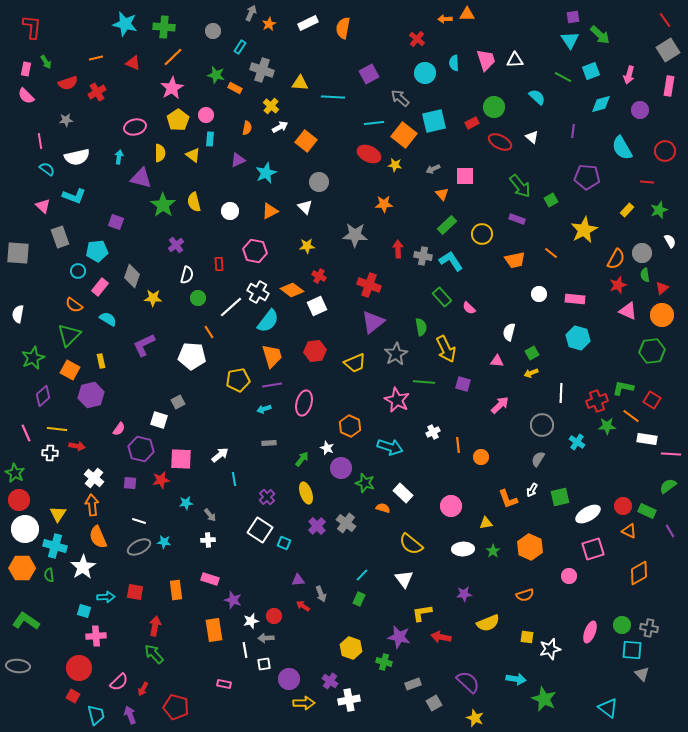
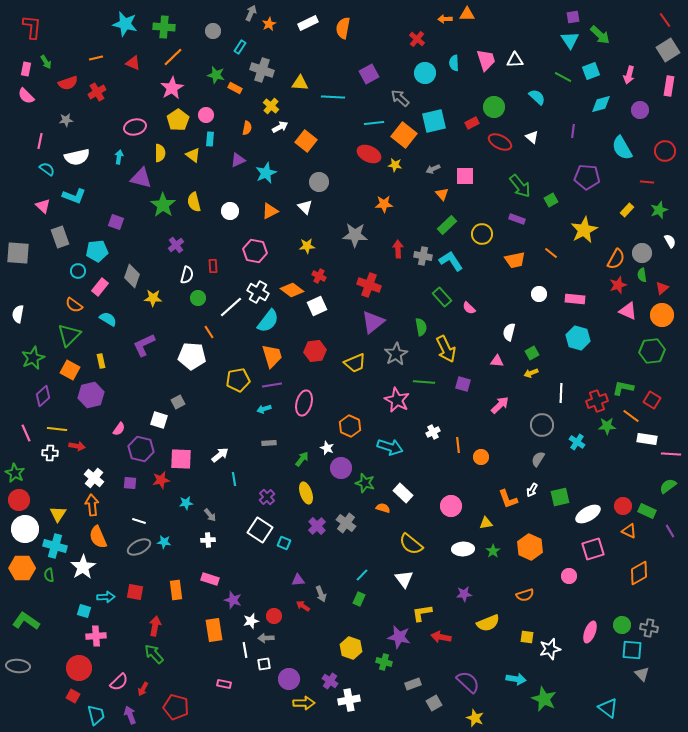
pink line at (40, 141): rotated 21 degrees clockwise
red rectangle at (219, 264): moved 6 px left, 2 px down
green semicircle at (645, 275): moved 3 px left
